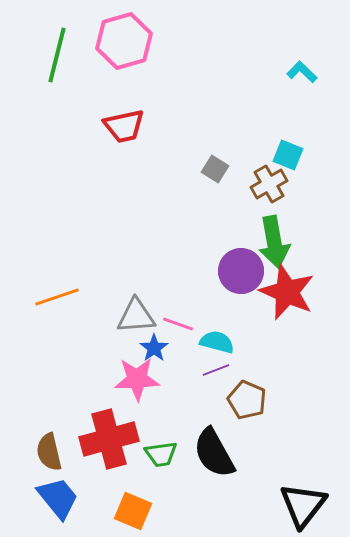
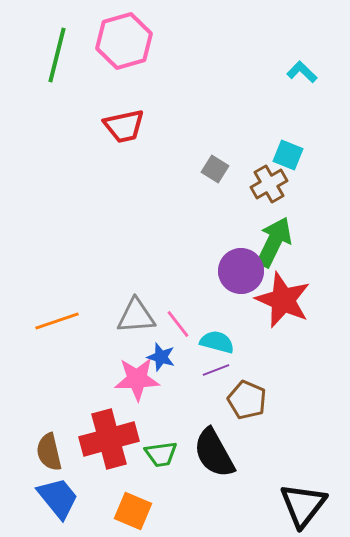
green arrow: rotated 144 degrees counterclockwise
red star: moved 4 px left, 8 px down
orange line: moved 24 px down
pink line: rotated 32 degrees clockwise
blue star: moved 7 px right, 9 px down; rotated 20 degrees counterclockwise
